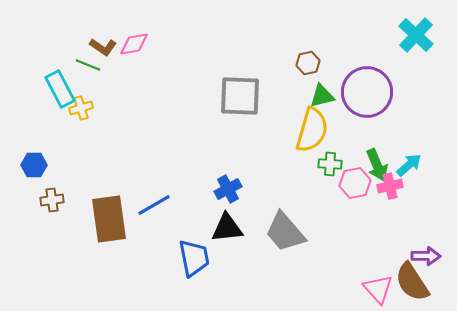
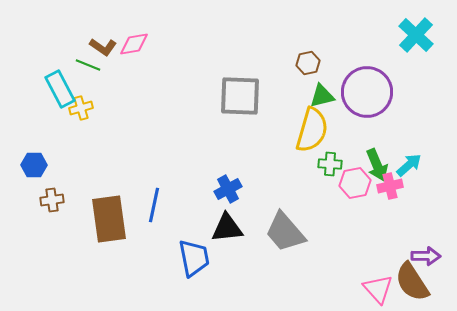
blue line: rotated 48 degrees counterclockwise
